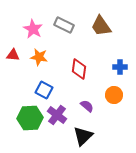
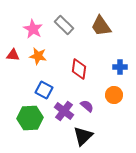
gray rectangle: rotated 18 degrees clockwise
orange star: moved 1 px left, 1 px up
purple cross: moved 7 px right, 4 px up
